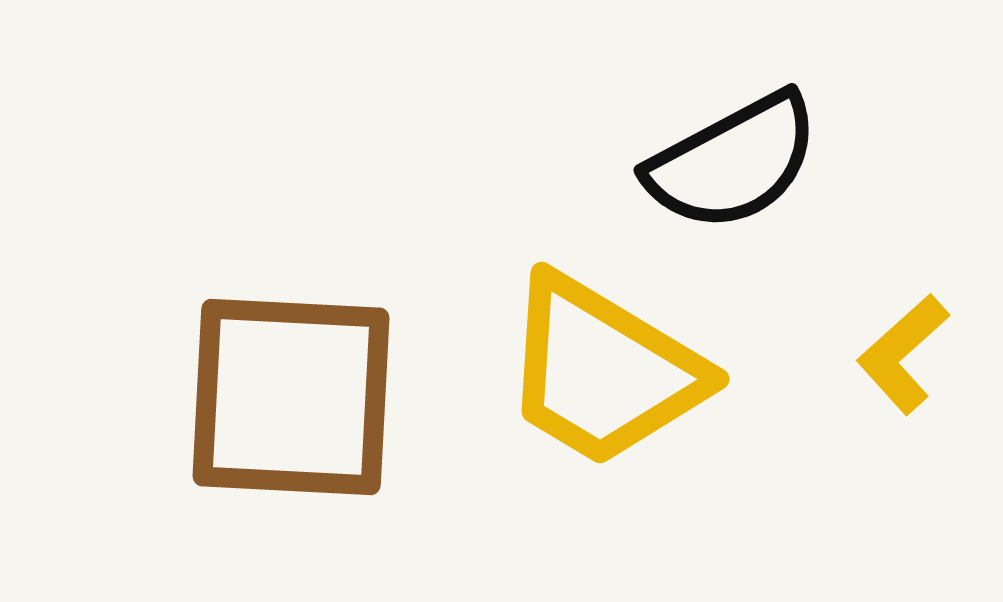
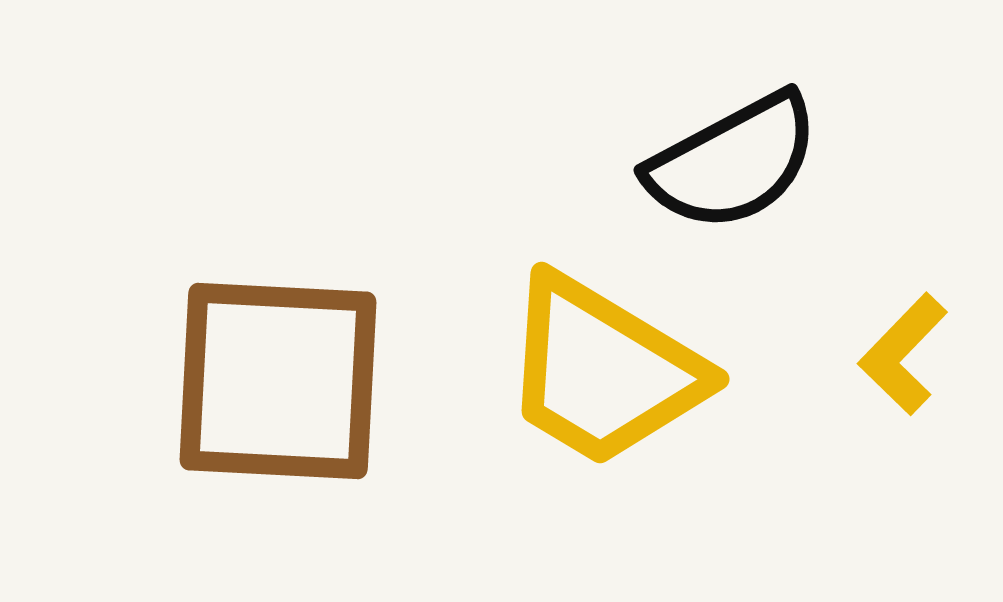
yellow L-shape: rotated 4 degrees counterclockwise
brown square: moved 13 px left, 16 px up
